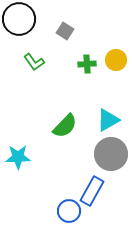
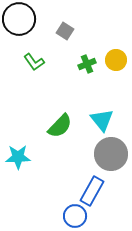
green cross: rotated 18 degrees counterclockwise
cyan triangle: moved 6 px left; rotated 40 degrees counterclockwise
green semicircle: moved 5 px left
blue circle: moved 6 px right, 5 px down
